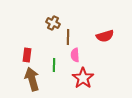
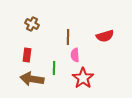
brown cross: moved 21 px left, 1 px down
green line: moved 3 px down
brown arrow: rotated 65 degrees counterclockwise
